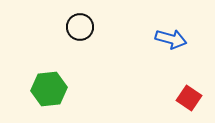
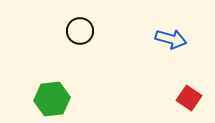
black circle: moved 4 px down
green hexagon: moved 3 px right, 10 px down
